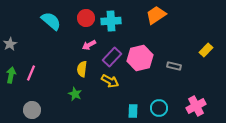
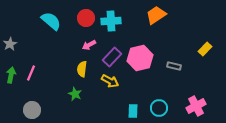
yellow rectangle: moved 1 px left, 1 px up
